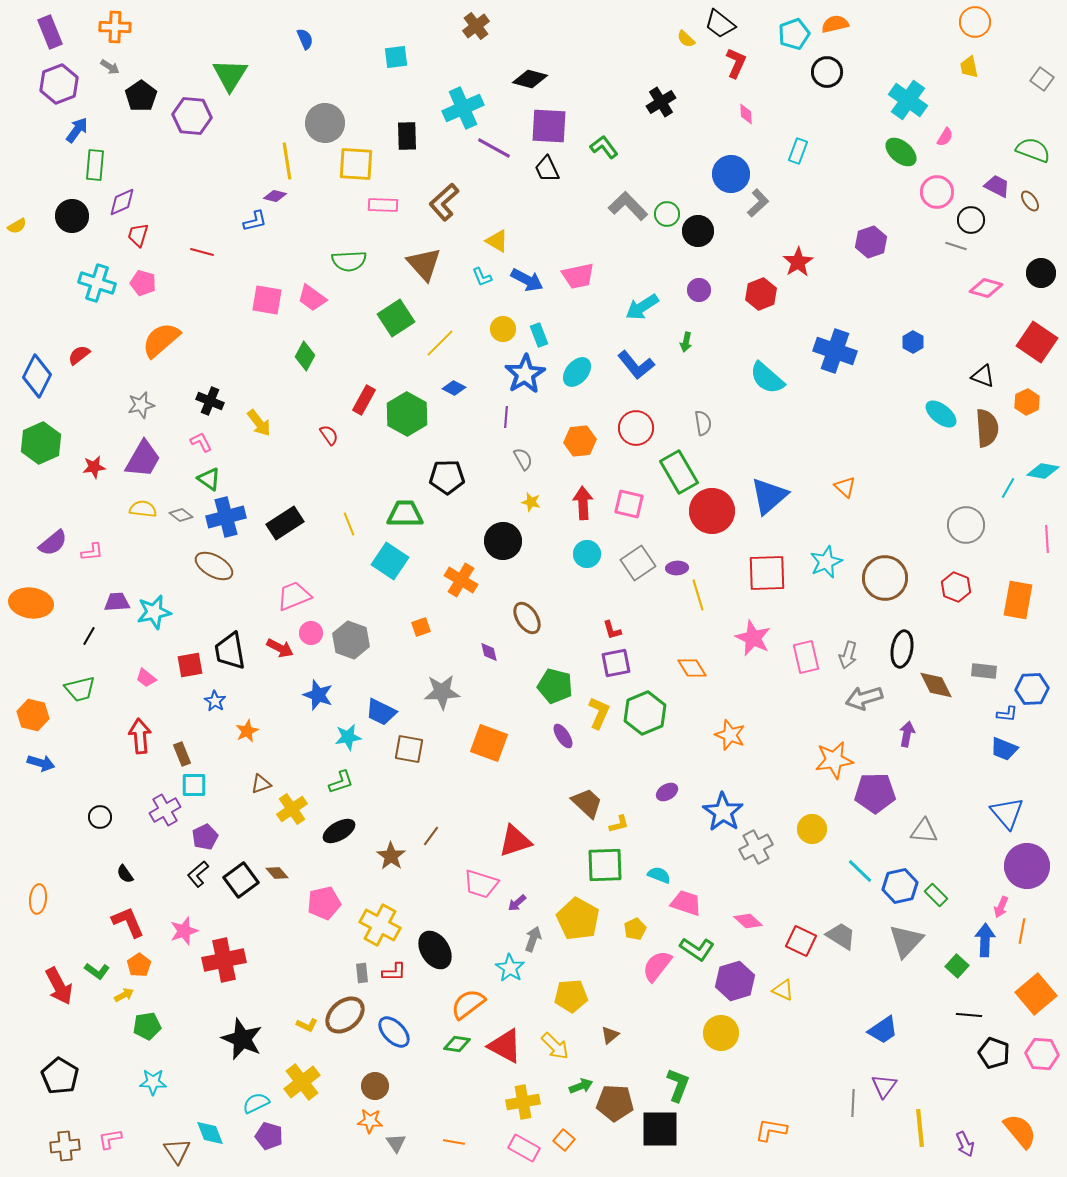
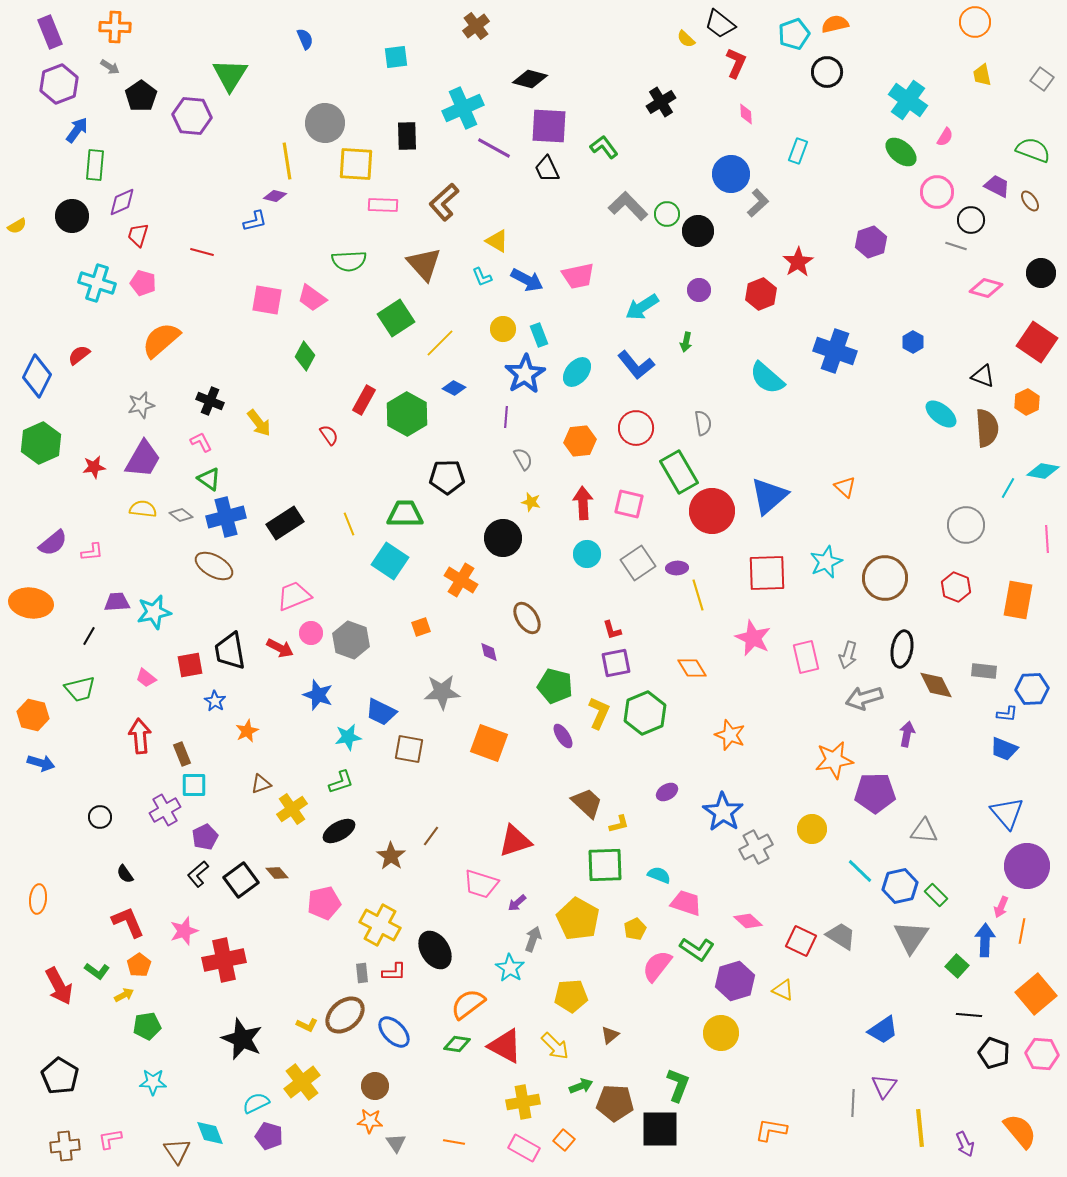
yellow trapezoid at (969, 67): moved 13 px right, 8 px down
black circle at (503, 541): moved 3 px up
gray triangle at (906, 941): moved 5 px right, 4 px up; rotated 9 degrees counterclockwise
